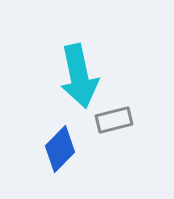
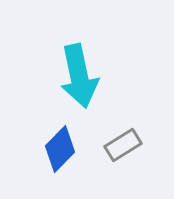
gray rectangle: moved 9 px right, 25 px down; rotated 18 degrees counterclockwise
